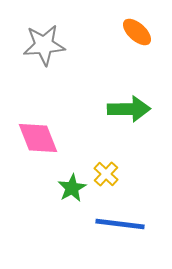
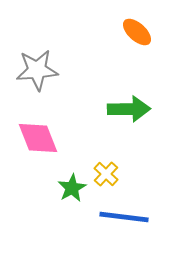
gray star: moved 7 px left, 25 px down
blue line: moved 4 px right, 7 px up
